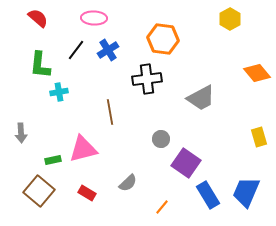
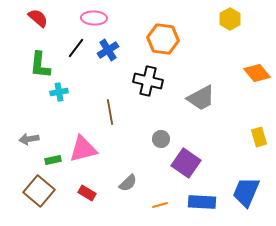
black line: moved 2 px up
black cross: moved 1 px right, 2 px down; rotated 20 degrees clockwise
gray arrow: moved 8 px right, 6 px down; rotated 84 degrees clockwise
blue rectangle: moved 6 px left, 7 px down; rotated 56 degrees counterclockwise
orange line: moved 2 px left, 2 px up; rotated 35 degrees clockwise
